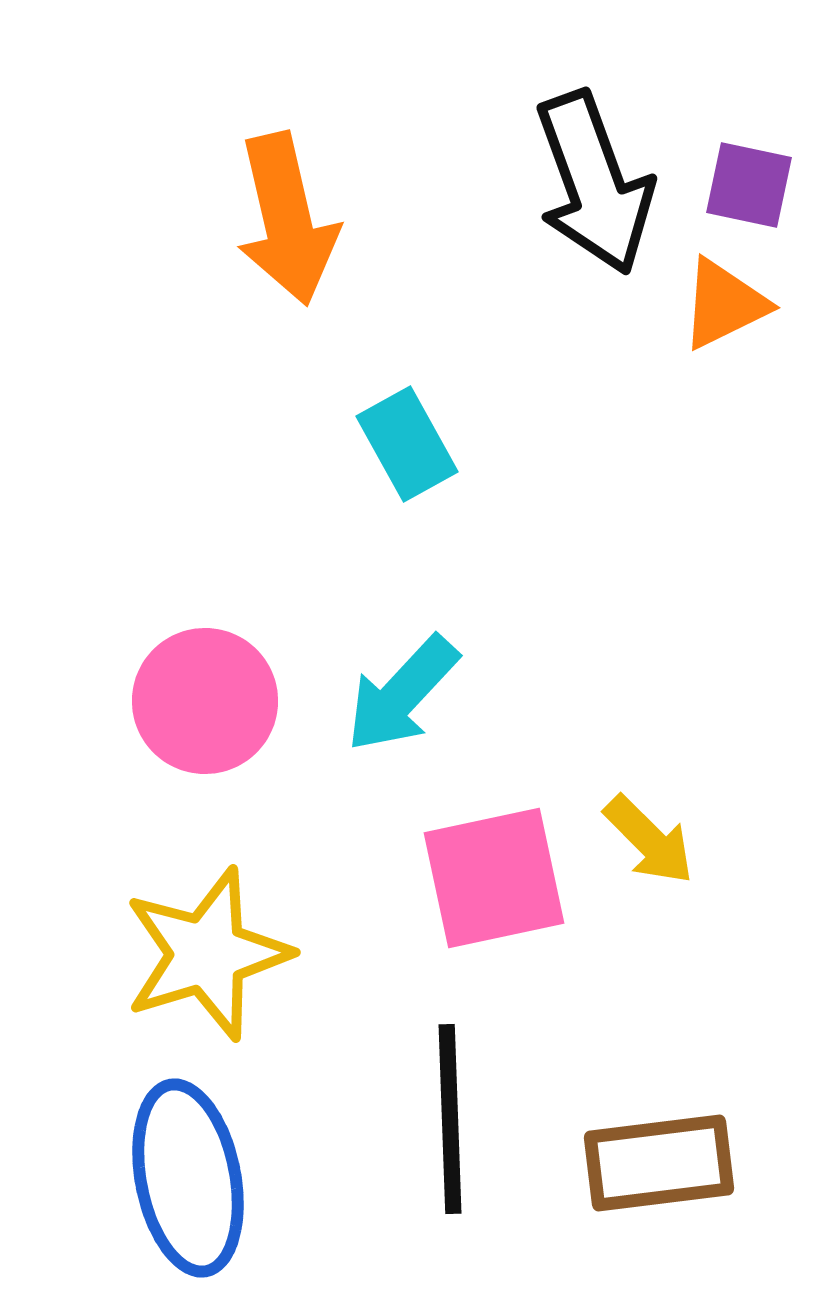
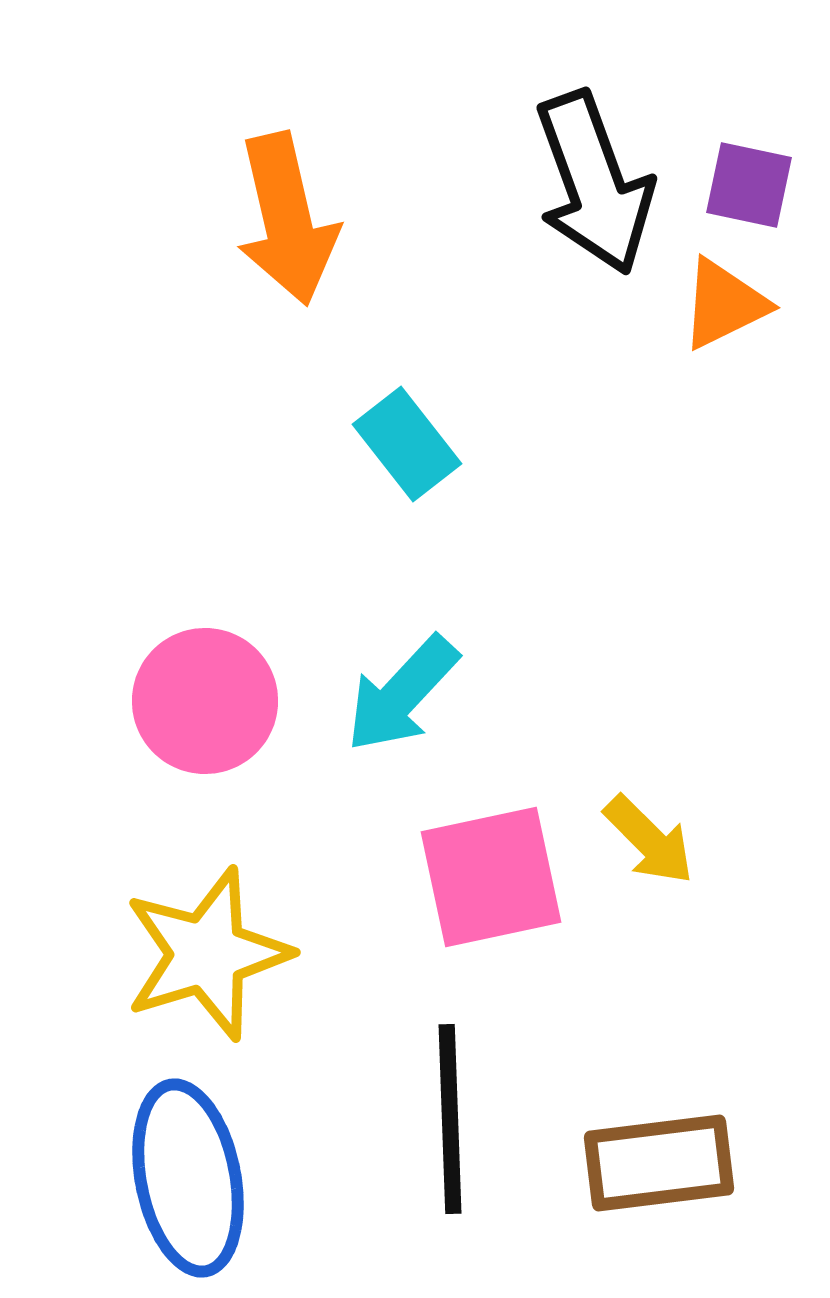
cyan rectangle: rotated 9 degrees counterclockwise
pink square: moved 3 px left, 1 px up
